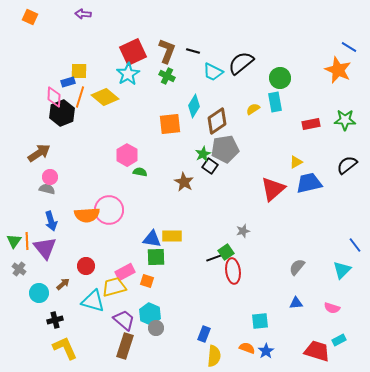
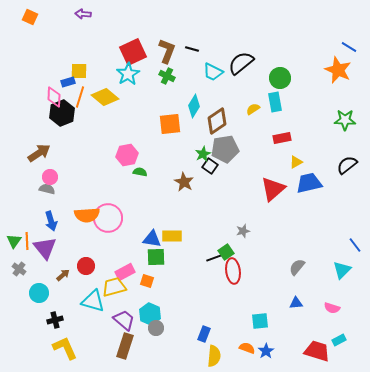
black line at (193, 51): moved 1 px left, 2 px up
red rectangle at (311, 124): moved 29 px left, 14 px down
pink hexagon at (127, 155): rotated 20 degrees clockwise
pink circle at (109, 210): moved 1 px left, 8 px down
brown arrow at (63, 284): moved 9 px up
